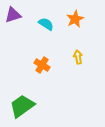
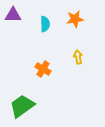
purple triangle: rotated 18 degrees clockwise
orange star: rotated 18 degrees clockwise
cyan semicircle: moved 1 px left; rotated 56 degrees clockwise
orange cross: moved 1 px right, 4 px down
